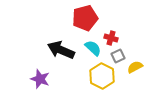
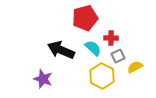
red cross: rotated 16 degrees counterclockwise
purple star: moved 3 px right
